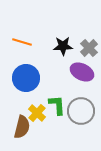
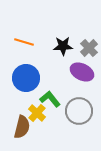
orange line: moved 2 px right
green L-shape: moved 7 px left, 6 px up; rotated 35 degrees counterclockwise
gray circle: moved 2 px left
